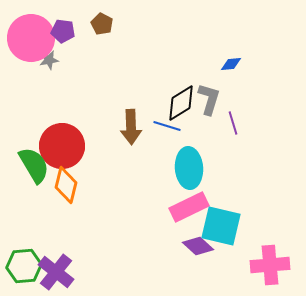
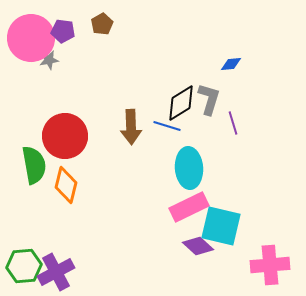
brown pentagon: rotated 15 degrees clockwise
red circle: moved 3 px right, 10 px up
green semicircle: rotated 21 degrees clockwise
purple cross: rotated 24 degrees clockwise
